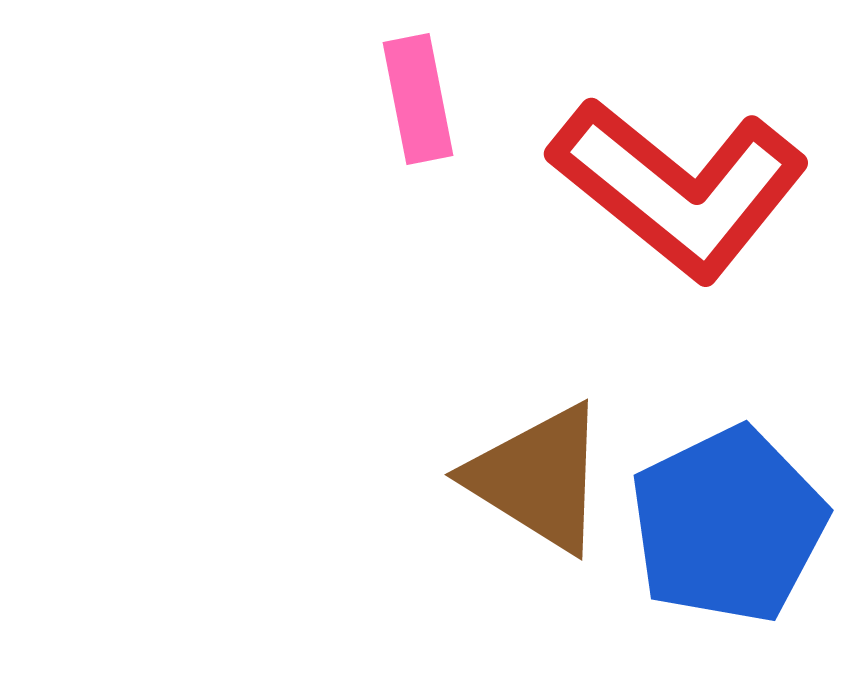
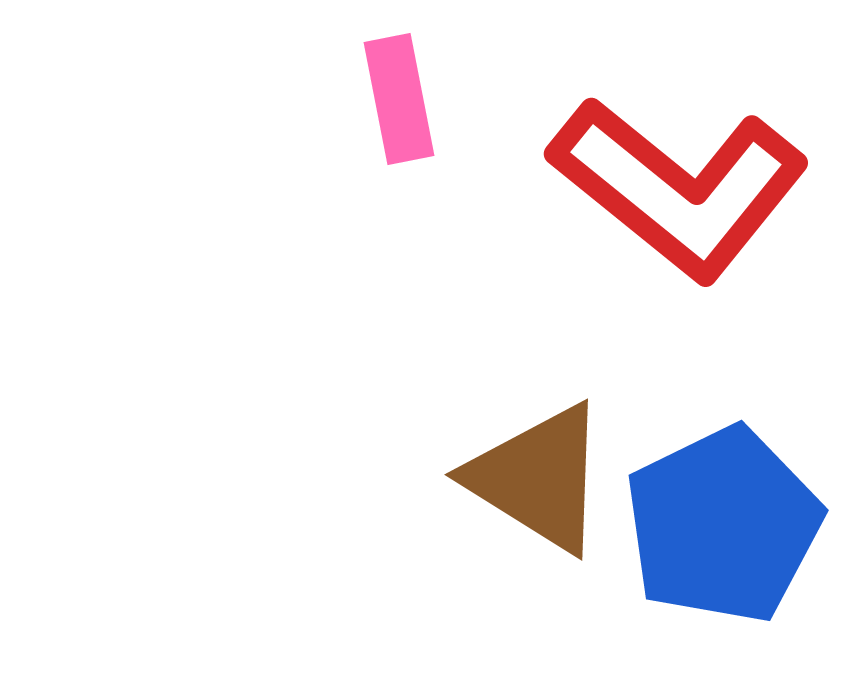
pink rectangle: moved 19 px left
blue pentagon: moved 5 px left
